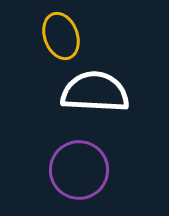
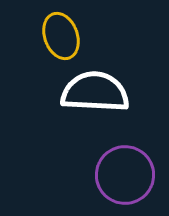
purple circle: moved 46 px right, 5 px down
